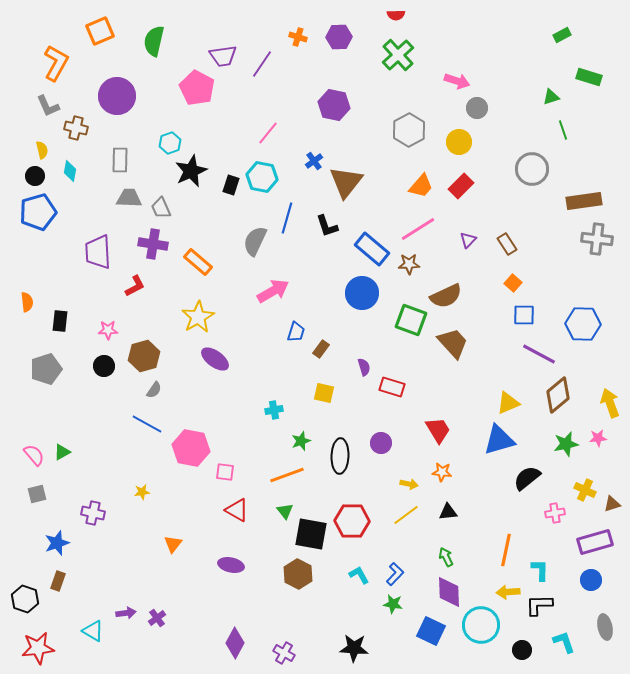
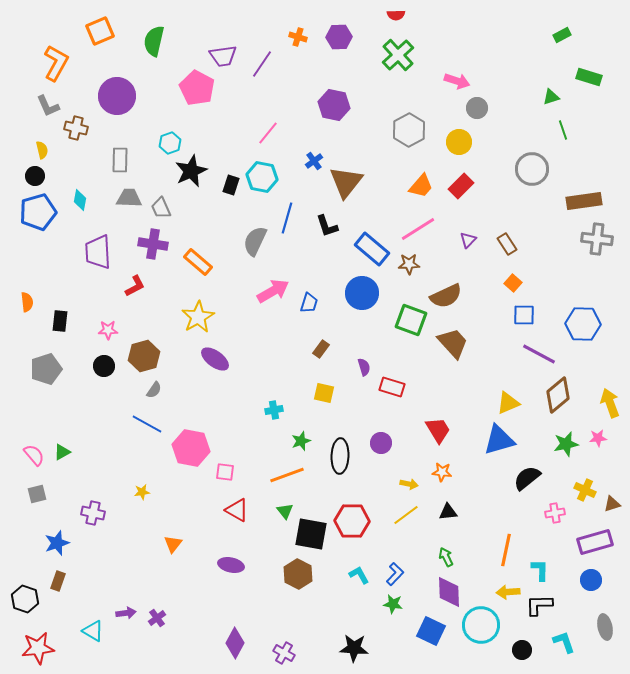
cyan diamond at (70, 171): moved 10 px right, 29 px down
blue trapezoid at (296, 332): moved 13 px right, 29 px up
